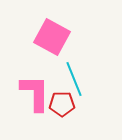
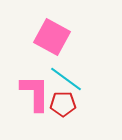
cyan line: moved 8 px left; rotated 32 degrees counterclockwise
red pentagon: moved 1 px right
